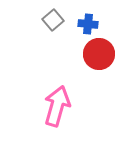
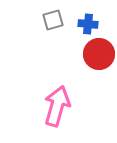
gray square: rotated 25 degrees clockwise
